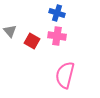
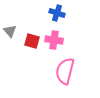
pink cross: moved 3 px left, 4 px down
red square: rotated 14 degrees counterclockwise
pink semicircle: moved 4 px up
